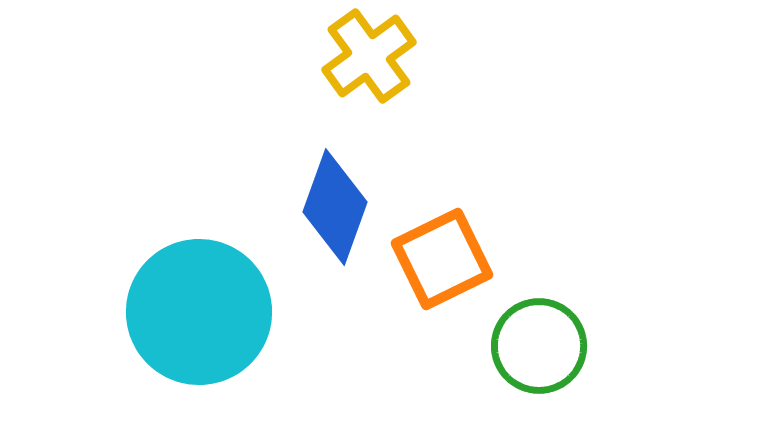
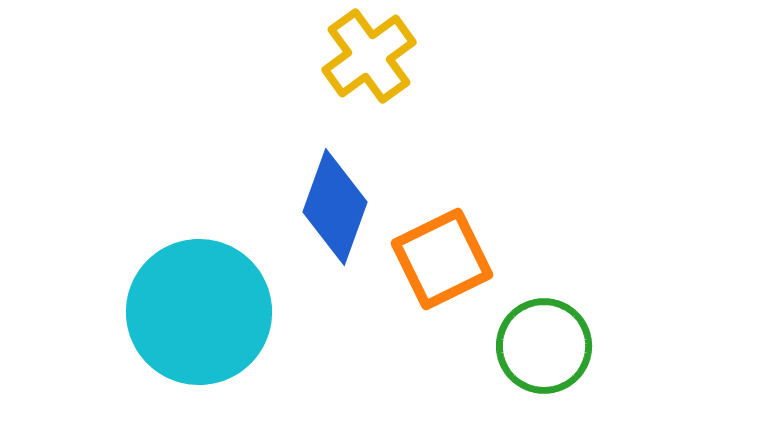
green circle: moved 5 px right
